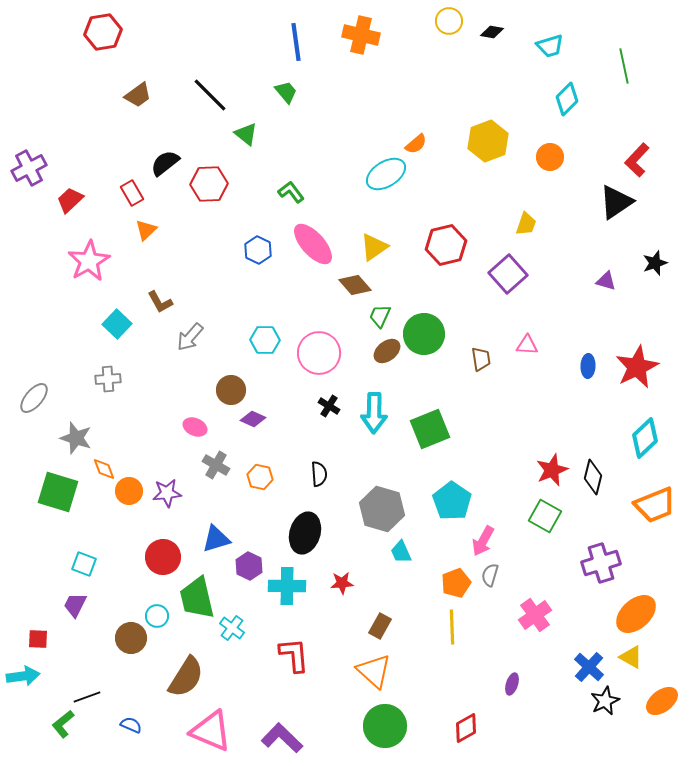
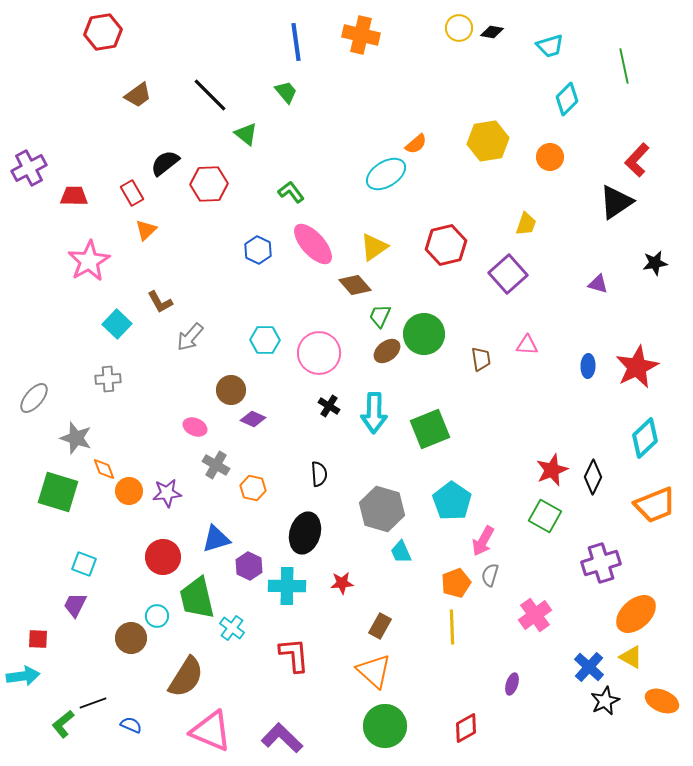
yellow circle at (449, 21): moved 10 px right, 7 px down
yellow hexagon at (488, 141): rotated 12 degrees clockwise
red trapezoid at (70, 200): moved 4 px right, 4 px up; rotated 44 degrees clockwise
black star at (655, 263): rotated 10 degrees clockwise
purple triangle at (606, 281): moved 8 px left, 3 px down
orange hexagon at (260, 477): moved 7 px left, 11 px down
black diamond at (593, 477): rotated 12 degrees clockwise
black line at (87, 697): moved 6 px right, 6 px down
orange ellipse at (662, 701): rotated 60 degrees clockwise
